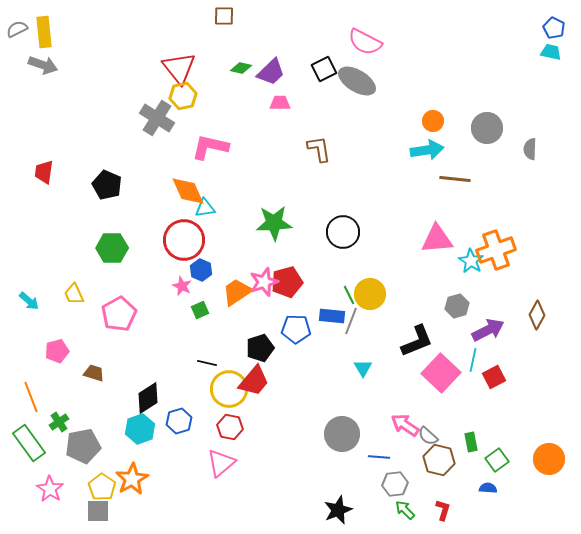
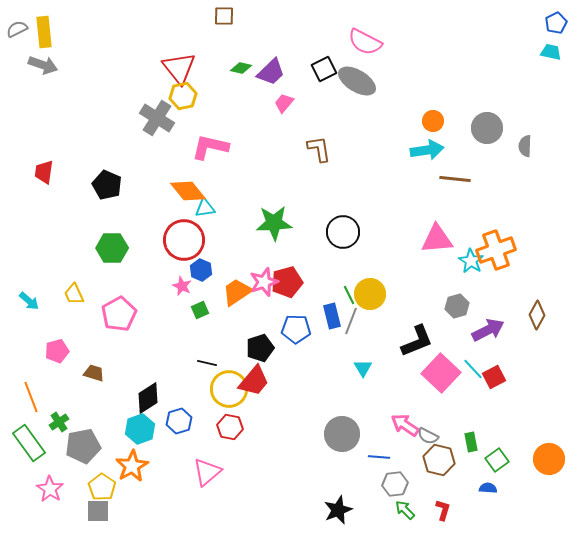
blue pentagon at (554, 28): moved 2 px right, 5 px up; rotated 20 degrees clockwise
pink trapezoid at (280, 103): moved 4 px right; rotated 50 degrees counterclockwise
gray semicircle at (530, 149): moved 5 px left, 3 px up
orange diamond at (188, 191): rotated 15 degrees counterclockwise
blue rectangle at (332, 316): rotated 70 degrees clockwise
cyan line at (473, 360): moved 9 px down; rotated 55 degrees counterclockwise
gray semicircle at (428, 436): rotated 15 degrees counterclockwise
pink triangle at (221, 463): moved 14 px left, 9 px down
orange star at (132, 479): moved 13 px up
